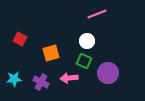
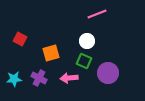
purple cross: moved 2 px left, 4 px up
